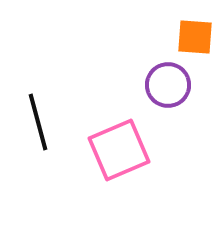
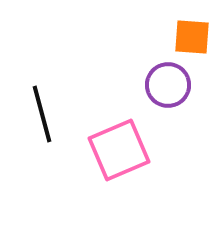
orange square: moved 3 px left
black line: moved 4 px right, 8 px up
